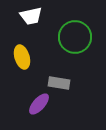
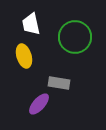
white trapezoid: moved 8 px down; rotated 90 degrees clockwise
yellow ellipse: moved 2 px right, 1 px up
